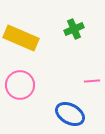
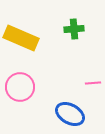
green cross: rotated 18 degrees clockwise
pink line: moved 1 px right, 2 px down
pink circle: moved 2 px down
